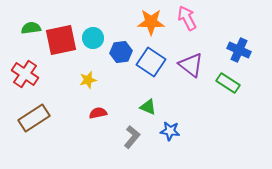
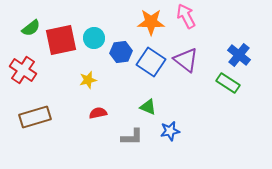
pink arrow: moved 1 px left, 2 px up
green semicircle: rotated 150 degrees clockwise
cyan circle: moved 1 px right
blue cross: moved 5 px down; rotated 15 degrees clockwise
purple triangle: moved 5 px left, 5 px up
red cross: moved 2 px left, 4 px up
brown rectangle: moved 1 px right, 1 px up; rotated 16 degrees clockwise
blue star: rotated 18 degrees counterclockwise
gray L-shape: rotated 50 degrees clockwise
